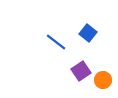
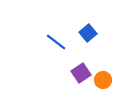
blue square: rotated 12 degrees clockwise
purple square: moved 2 px down
